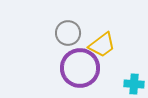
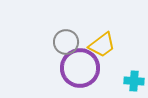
gray circle: moved 2 px left, 9 px down
cyan cross: moved 3 px up
